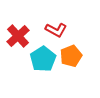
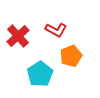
cyan pentagon: moved 3 px left, 15 px down
